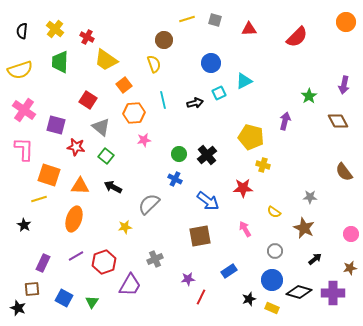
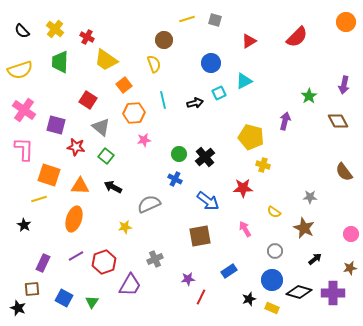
red triangle at (249, 29): moved 12 px down; rotated 28 degrees counterclockwise
black semicircle at (22, 31): rotated 49 degrees counterclockwise
black cross at (207, 155): moved 2 px left, 2 px down
gray semicircle at (149, 204): rotated 20 degrees clockwise
